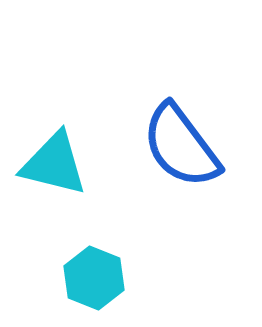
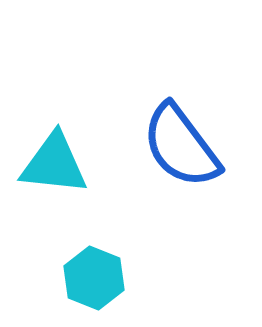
cyan triangle: rotated 8 degrees counterclockwise
